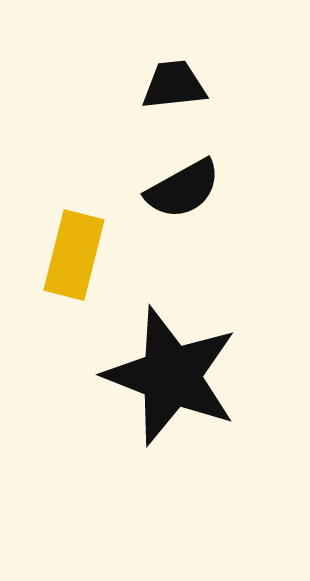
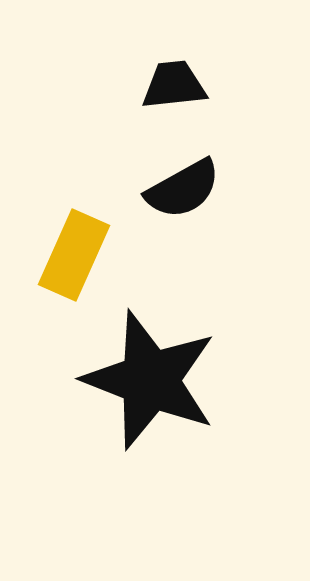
yellow rectangle: rotated 10 degrees clockwise
black star: moved 21 px left, 4 px down
